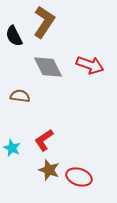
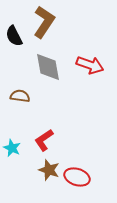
gray diamond: rotated 16 degrees clockwise
red ellipse: moved 2 px left
